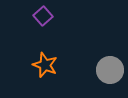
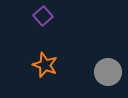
gray circle: moved 2 px left, 2 px down
